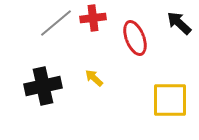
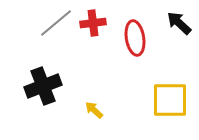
red cross: moved 5 px down
red ellipse: rotated 12 degrees clockwise
yellow arrow: moved 32 px down
black cross: rotated 9 degrees counterclockwise
